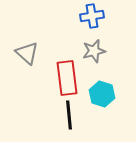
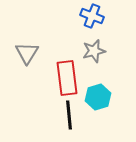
blue cross: rotated 30 degrees clockwise
gray triangle: rotated 20 degrees clockwise
cyan hexagon: moved 4 px left, 3 px down; rotated 25 degrees clockwise
